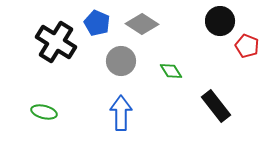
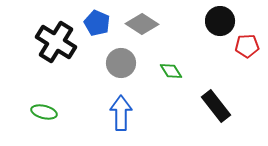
red pentagon: rotated 25 degrees counterclockwise
gray circle: moved 2 px down
